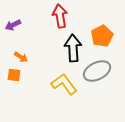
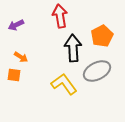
purple arrow: moved 3 px right
